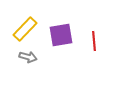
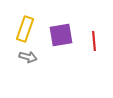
yellow rectangle: rotated 25 degrees counterclockwise
